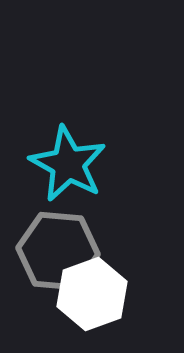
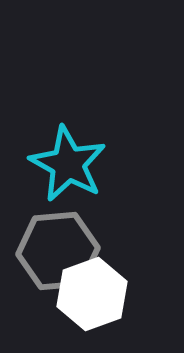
gray hexagon: rotated 10 degrees counterclockwise
